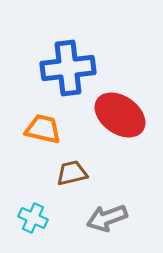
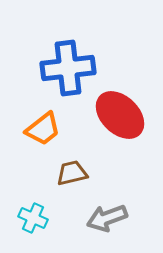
red ellipse: rotated 9 degrees clockwise
orange trapezoid: rotated 129 degrees clockwise
